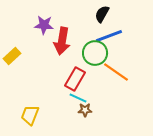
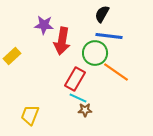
blue line: rotated 28 degrees clockwise
